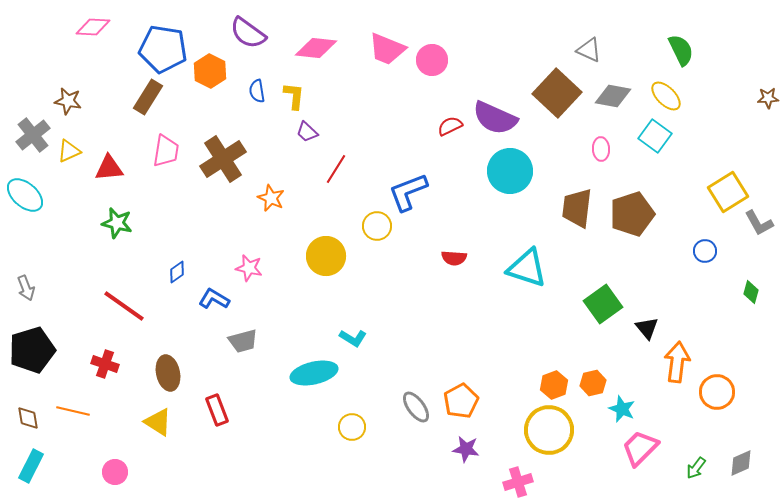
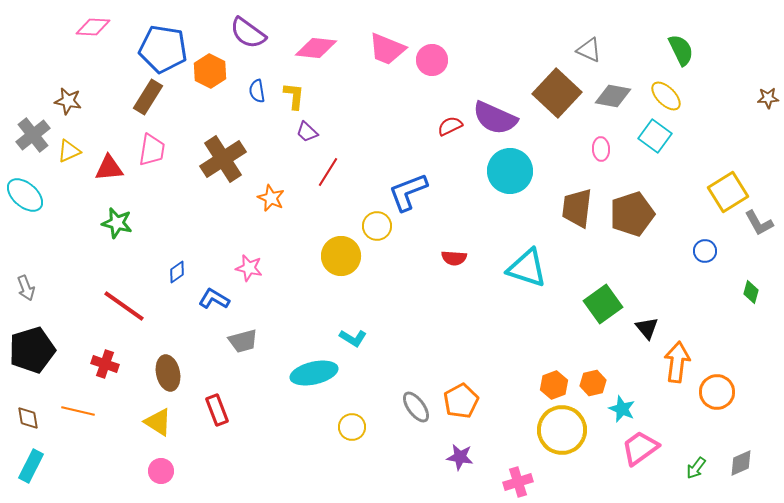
pink trapezoid at (166, 151): moved 14 px left, 1 px up
red line at (336, 169): moved 8 px left, 3 px down
yellow circle at (326, 256): moved 15 px right
orange line at (73, 411): moved 5 px right
yellow circle at (549, 430): moved 13 px right
pink trapezoid at (640, 448): rotated 9 degrees clockwise
purple star at (466, 449): moved 6 px left, 8 px down
pink circle at (115, 472): moved 46 px right, 1 px up
